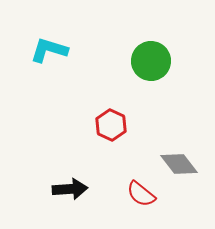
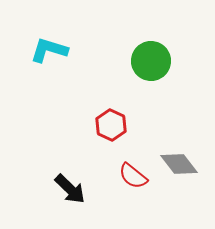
black arrow: rotated 48 degrees clockwise
red semicircle: moved 8 px left, 18 px up
